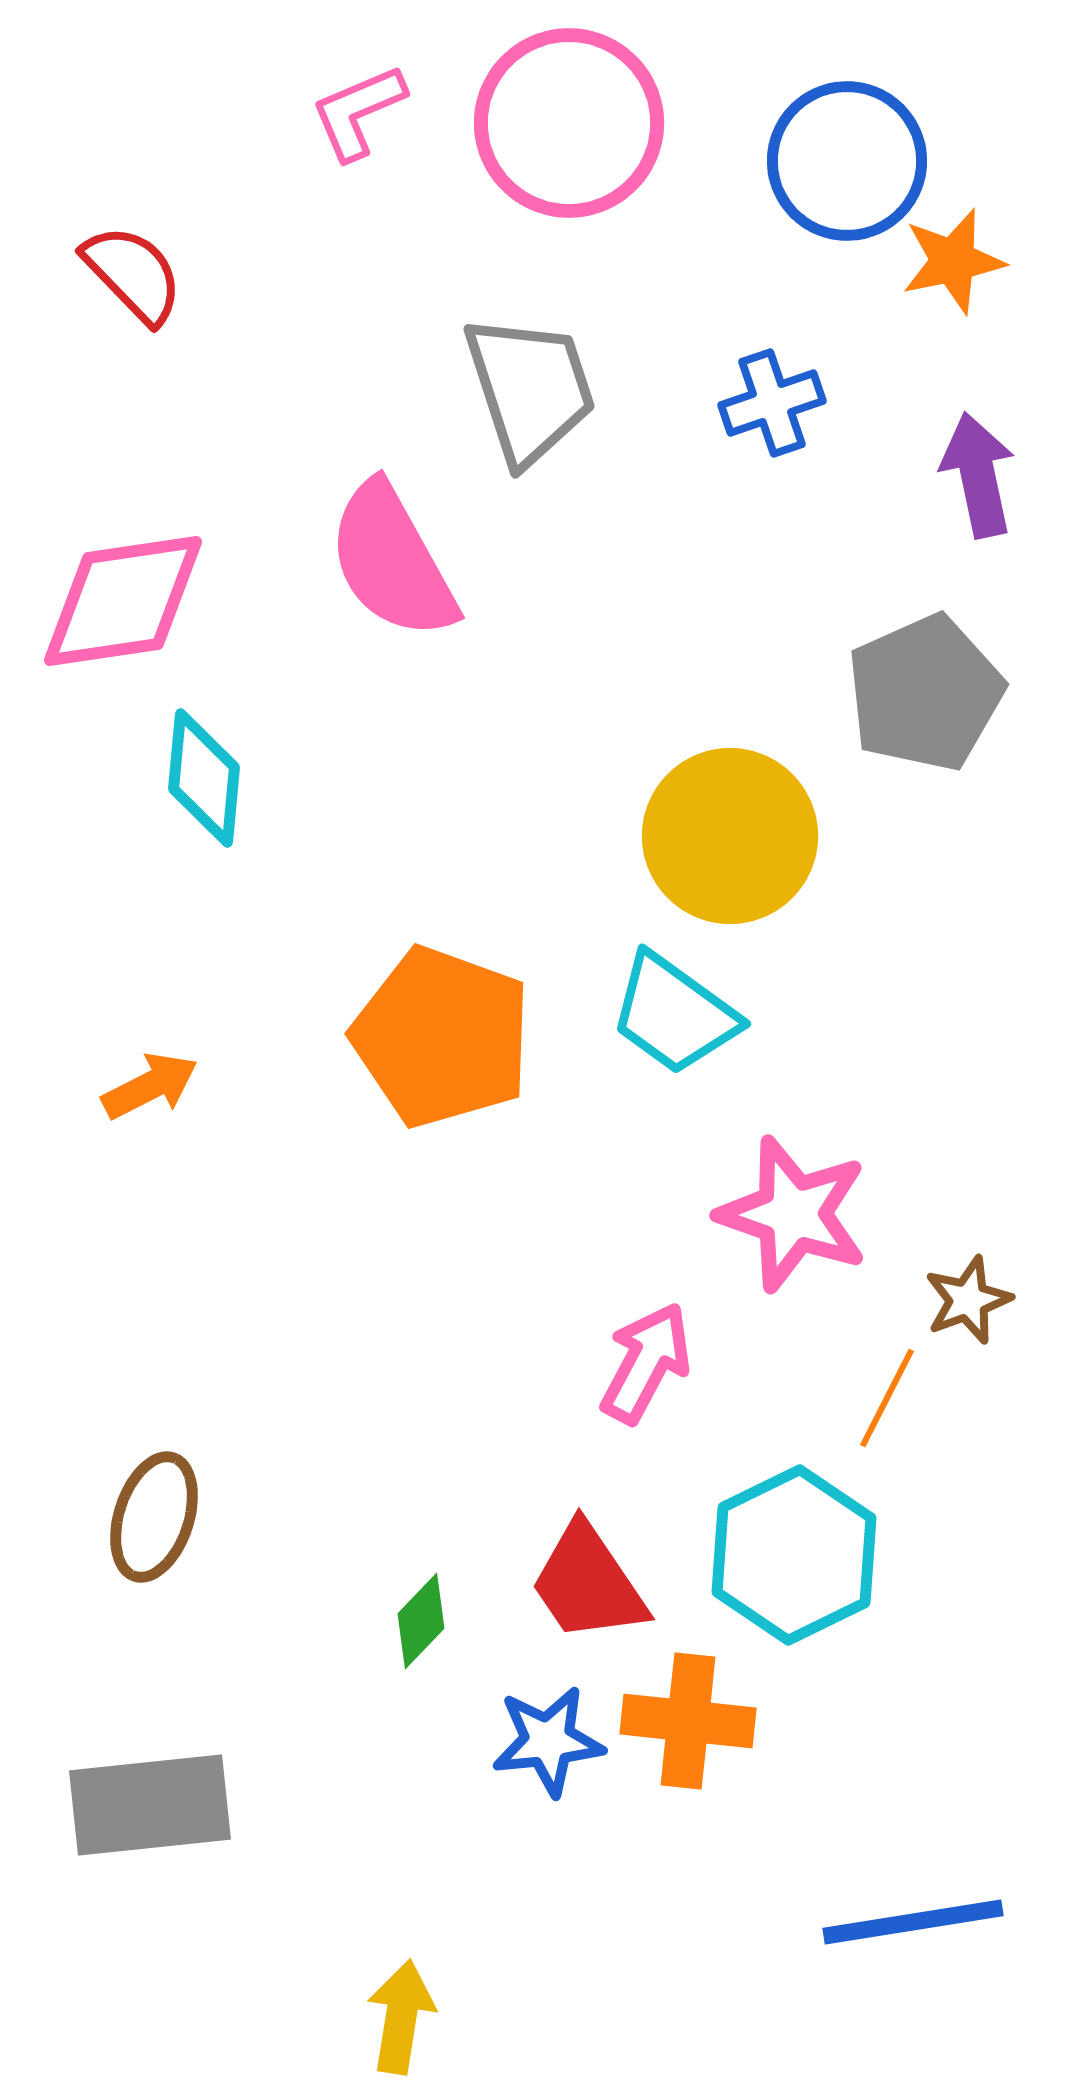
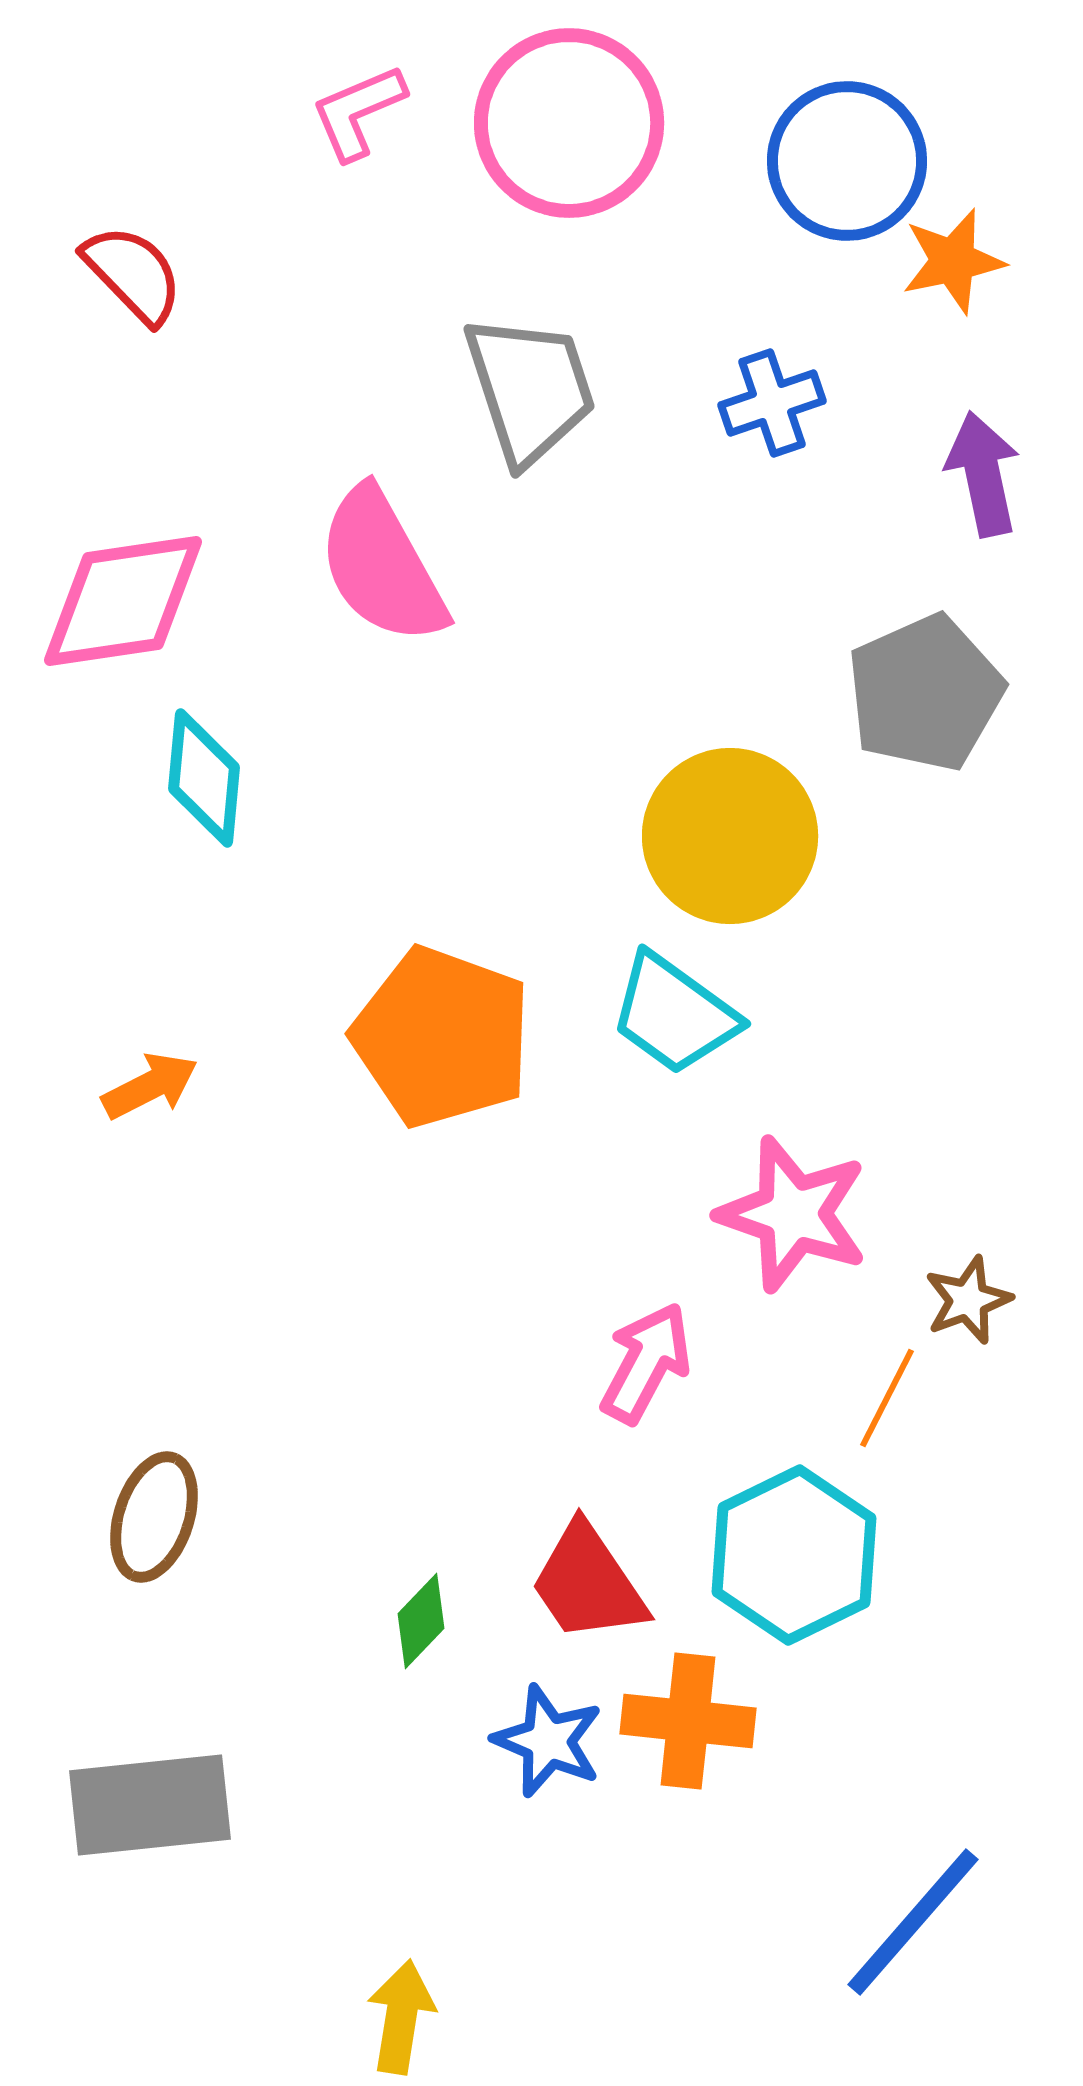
purple arrow: moved 5 px right, 1 px up
pink semicircle: moved 10 px left, 5 px down
blue star: rotated 29 degrees clockwise
blue line: rotated 40 degrees counterclockwise
